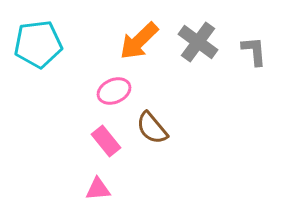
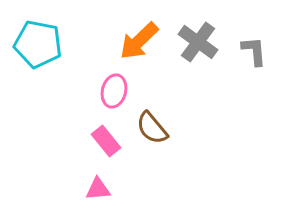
cyan pentagon: rotated 18 degrees clockwise
pink ellipse: rotated 52 degrees counterclockwise
